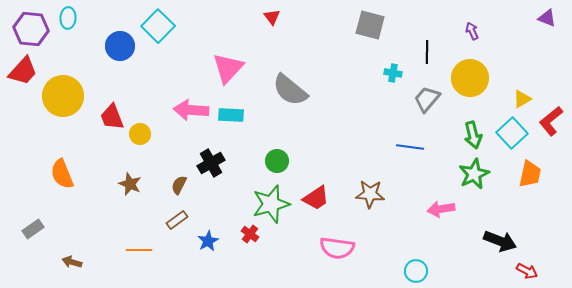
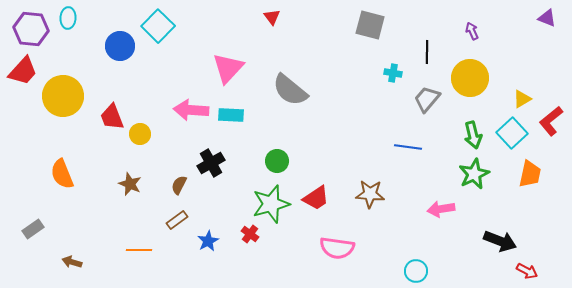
blue line at (410, 147): moved 2 px left
